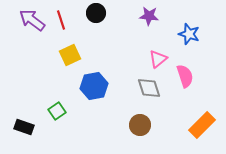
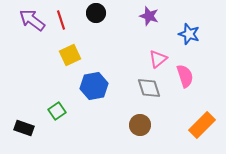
purple star: rotated 12 degrees clockwise
black rectangle: moved 1 px down
